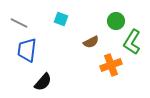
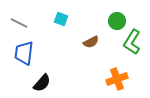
green circle: moved 1 px right
blue trapezoid: moved 3 px left, 3 px down
orange cross: moved 6 px right, 14 px down
black semicircle: moved 1 px left, 1 px down
